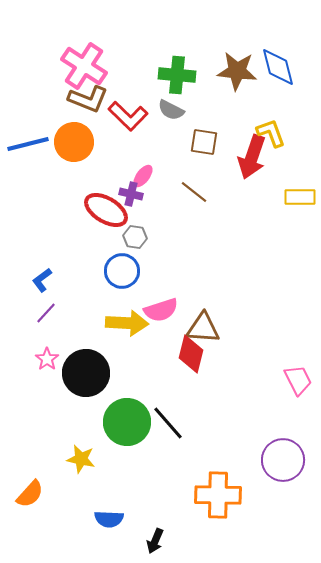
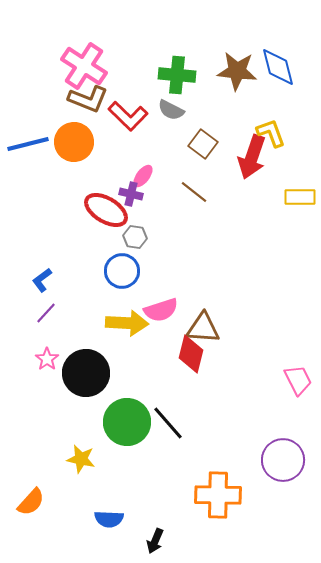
brown square: moved 1 px left, 2 px down; rotated 28 degrees clockwise
orange semicircle: moved 1 px right, 8 px down
